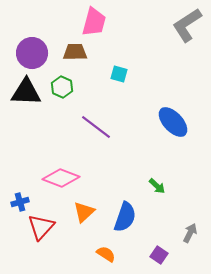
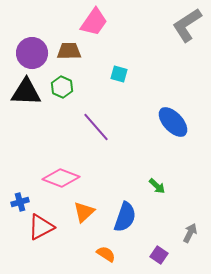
pink trapezoid: rotated 20 degrees clockwise
brown trapezoid: moved 6 px left, 1 px up
purple line: rotated 12 degrees clockwise
red triangle: rotated 20 degrees clockwise
